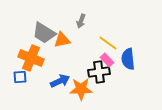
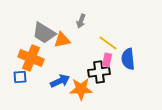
pink rectangle: rotated 56 degrees clockwise
